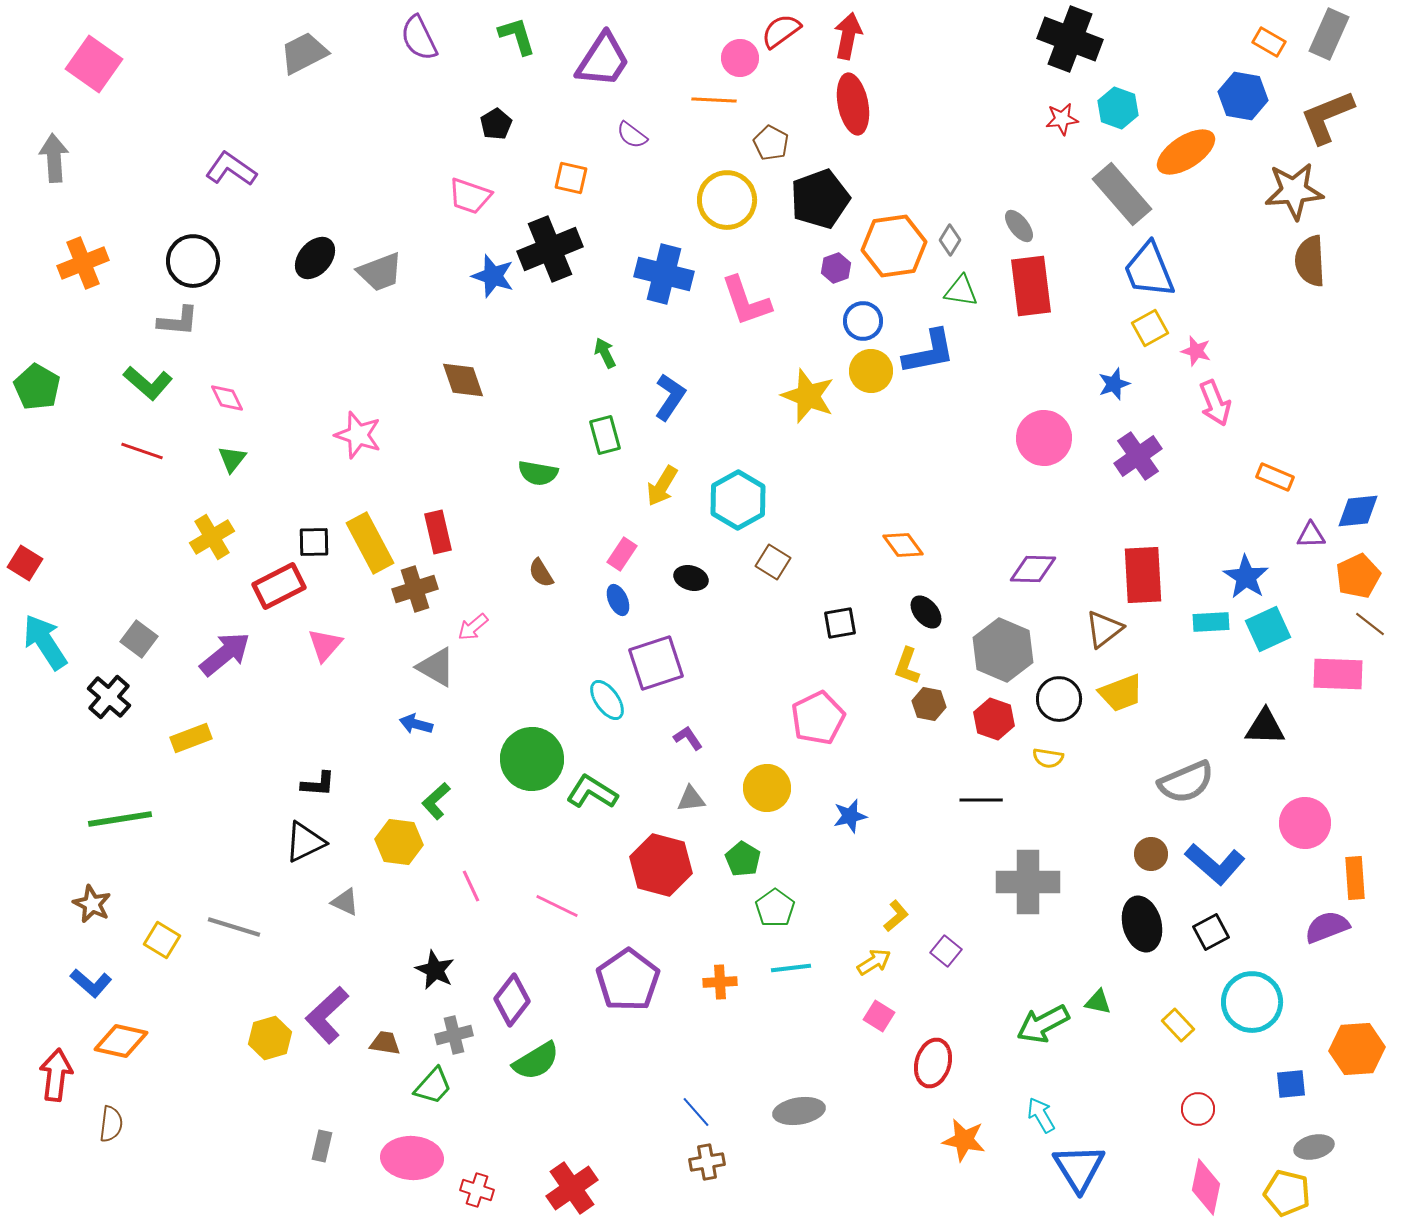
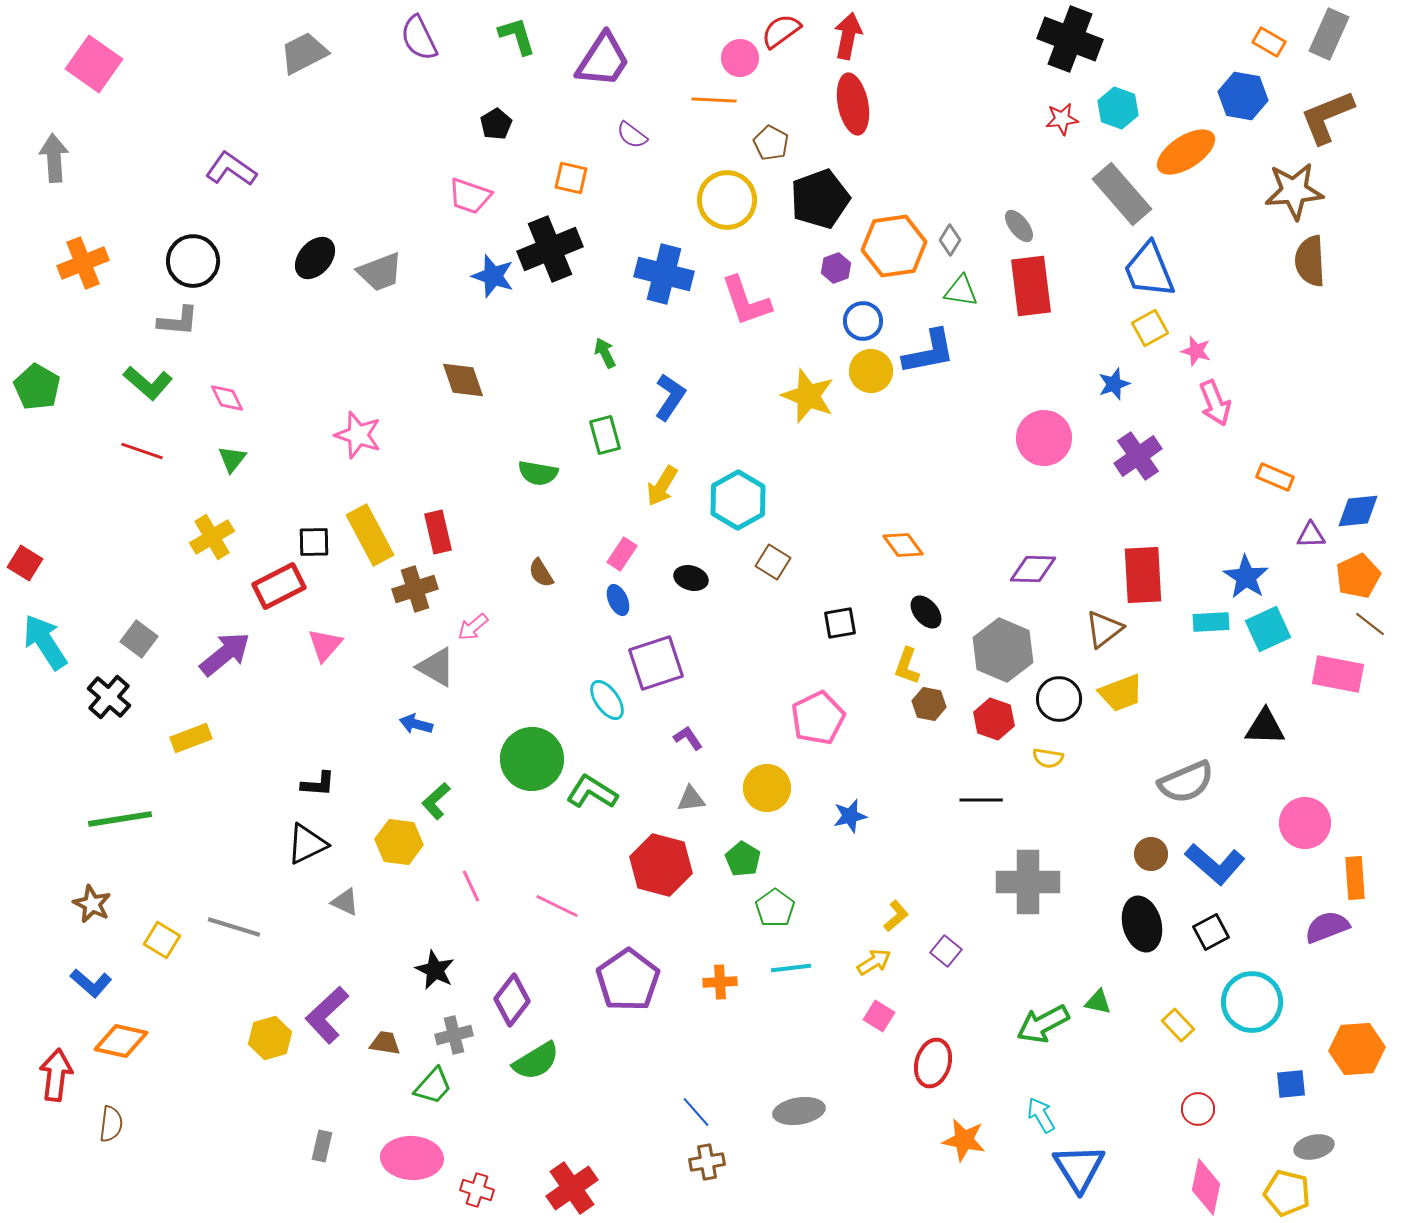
yellow rectangle at (370, 543): moved 8 px up
pink rectangle at (1338, 674): rotated 9 degrees clockwise
black triangle at (305, 842): moved 2 px right, 2 px down
